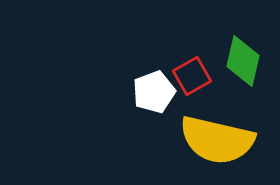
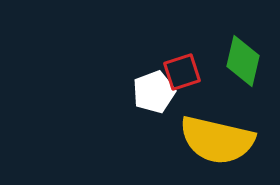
red square: moved 10 px left, 4 px up; rotated 12 degrees clockwise
